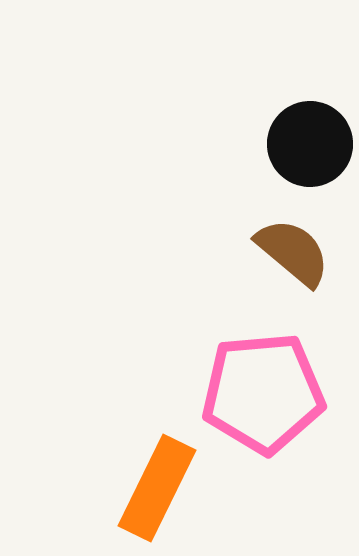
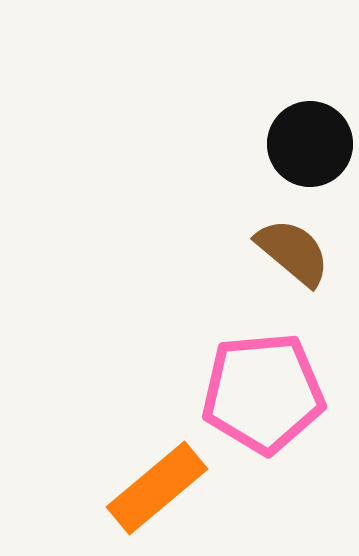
orange rectangle: rotated 24 degrees clockwise
